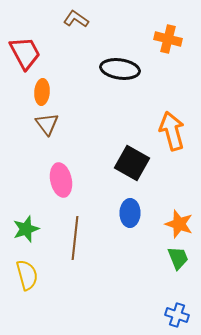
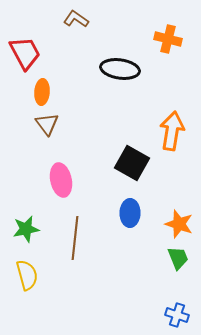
orange arrow: rotated 24 degrees clockwise
green star: rotated 8 degrees clockwise
